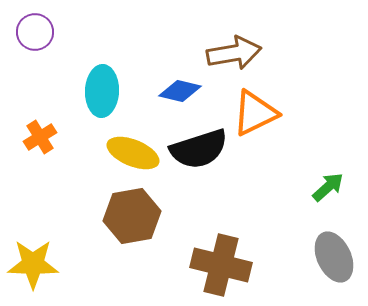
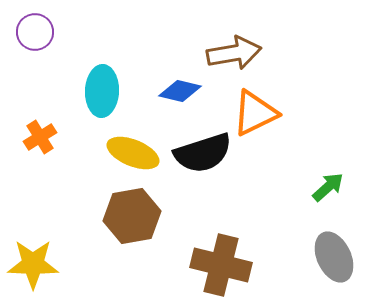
black semicircle: moved 4 px right, 4 px down
